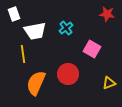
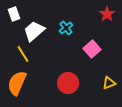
red star: rotated 28 degrees clockwise
white trapezoid: moved 1 px left; rotated 150 degrees clockwise
pink square: rotated 18 degrees clockwise
yellow line: rotated 24 degrees counterclockwise
red circle: moved 9 px down
orange semicircle: moved 19 px left
